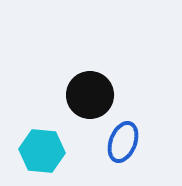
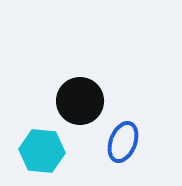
black circle: moved 10 px left, 6 px down
